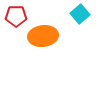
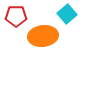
cyan square: moved 13 px left
